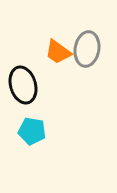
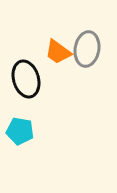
black ellipse: moved 3 px right, 6 px up
cyan pentagon: moved 12 px left
